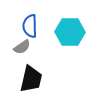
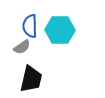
cyan hexagon: moved 10 px left, 2 px up
